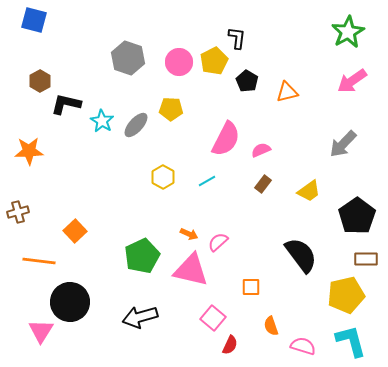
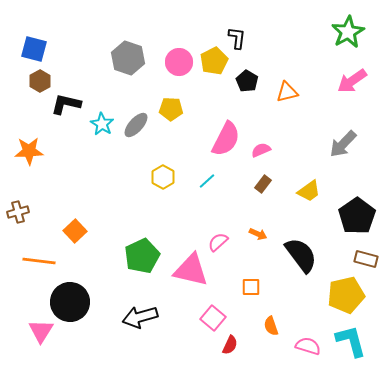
blue square at (34, 20): moved 29 px down
cyan star at (102, 121): moved 3 px down
cyan line at (207, 181): rotated 12 degrees counterclockwise
orange arrow at (189, 234): moved 69 px right
brown rectangle at (366, 259): rotated 15 degrees clockwise
pink semicircle at (303, 346): moved 5 px right
